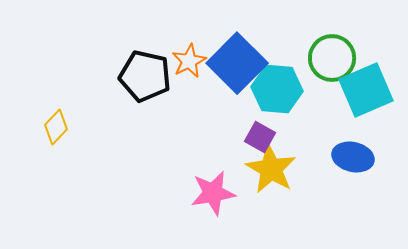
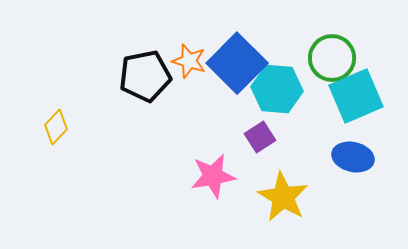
orange star: rotated 28 degrees counterclockwise
black pentagon: rotated 24 degrees counterclockwise
cyan square: moved 10 px left, 6 px down
purple square: rotated 28 degrees clockwise
yellow star: moved 12 px right, 28 px down
pink star: moved 17 px up
